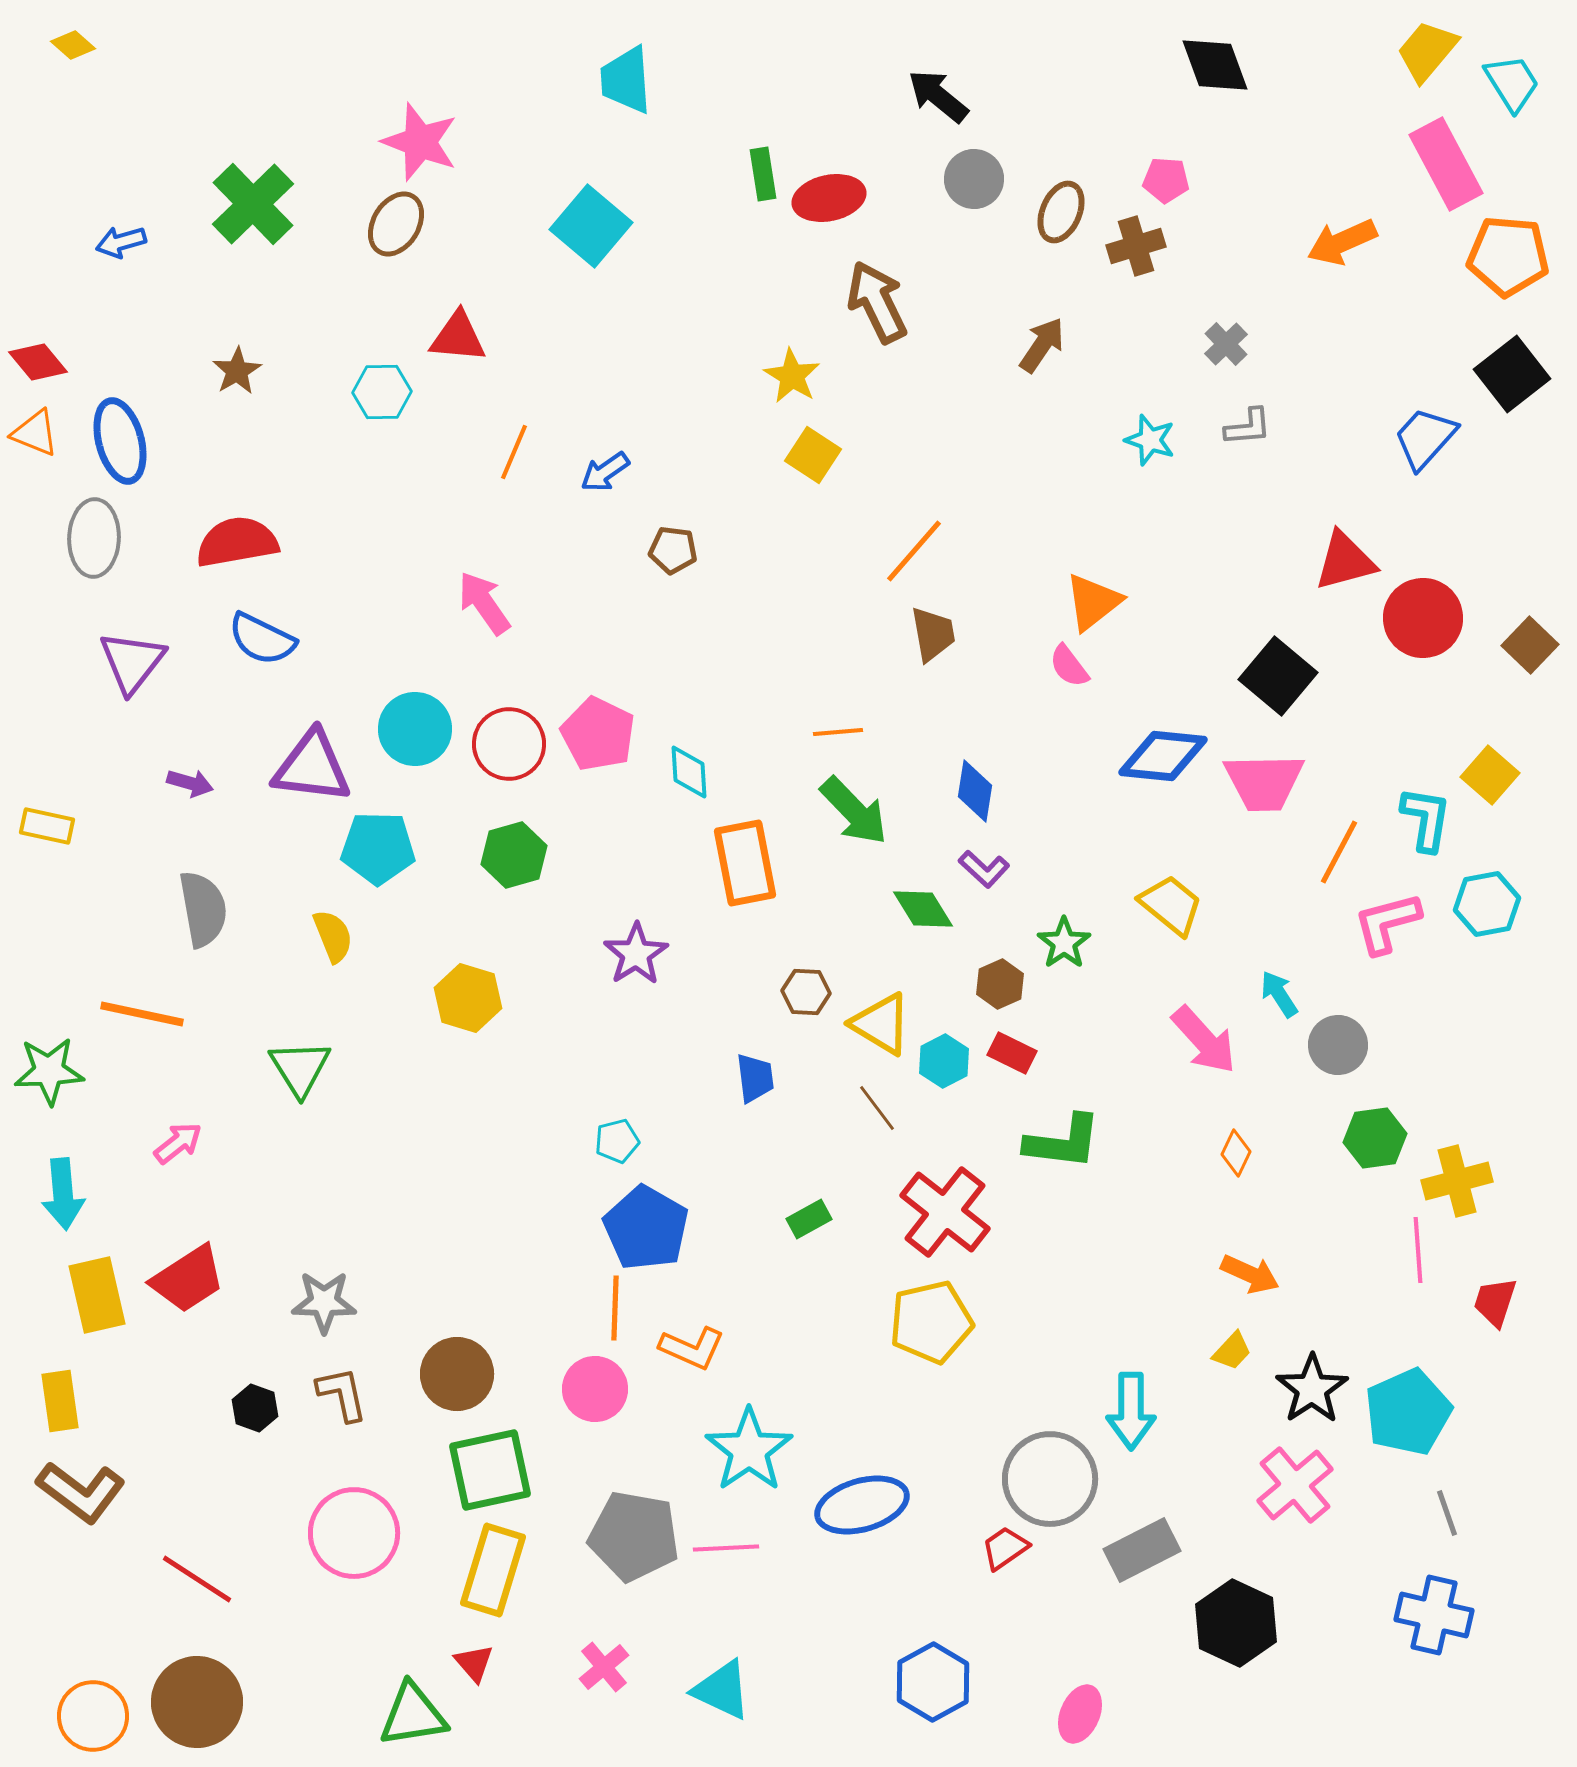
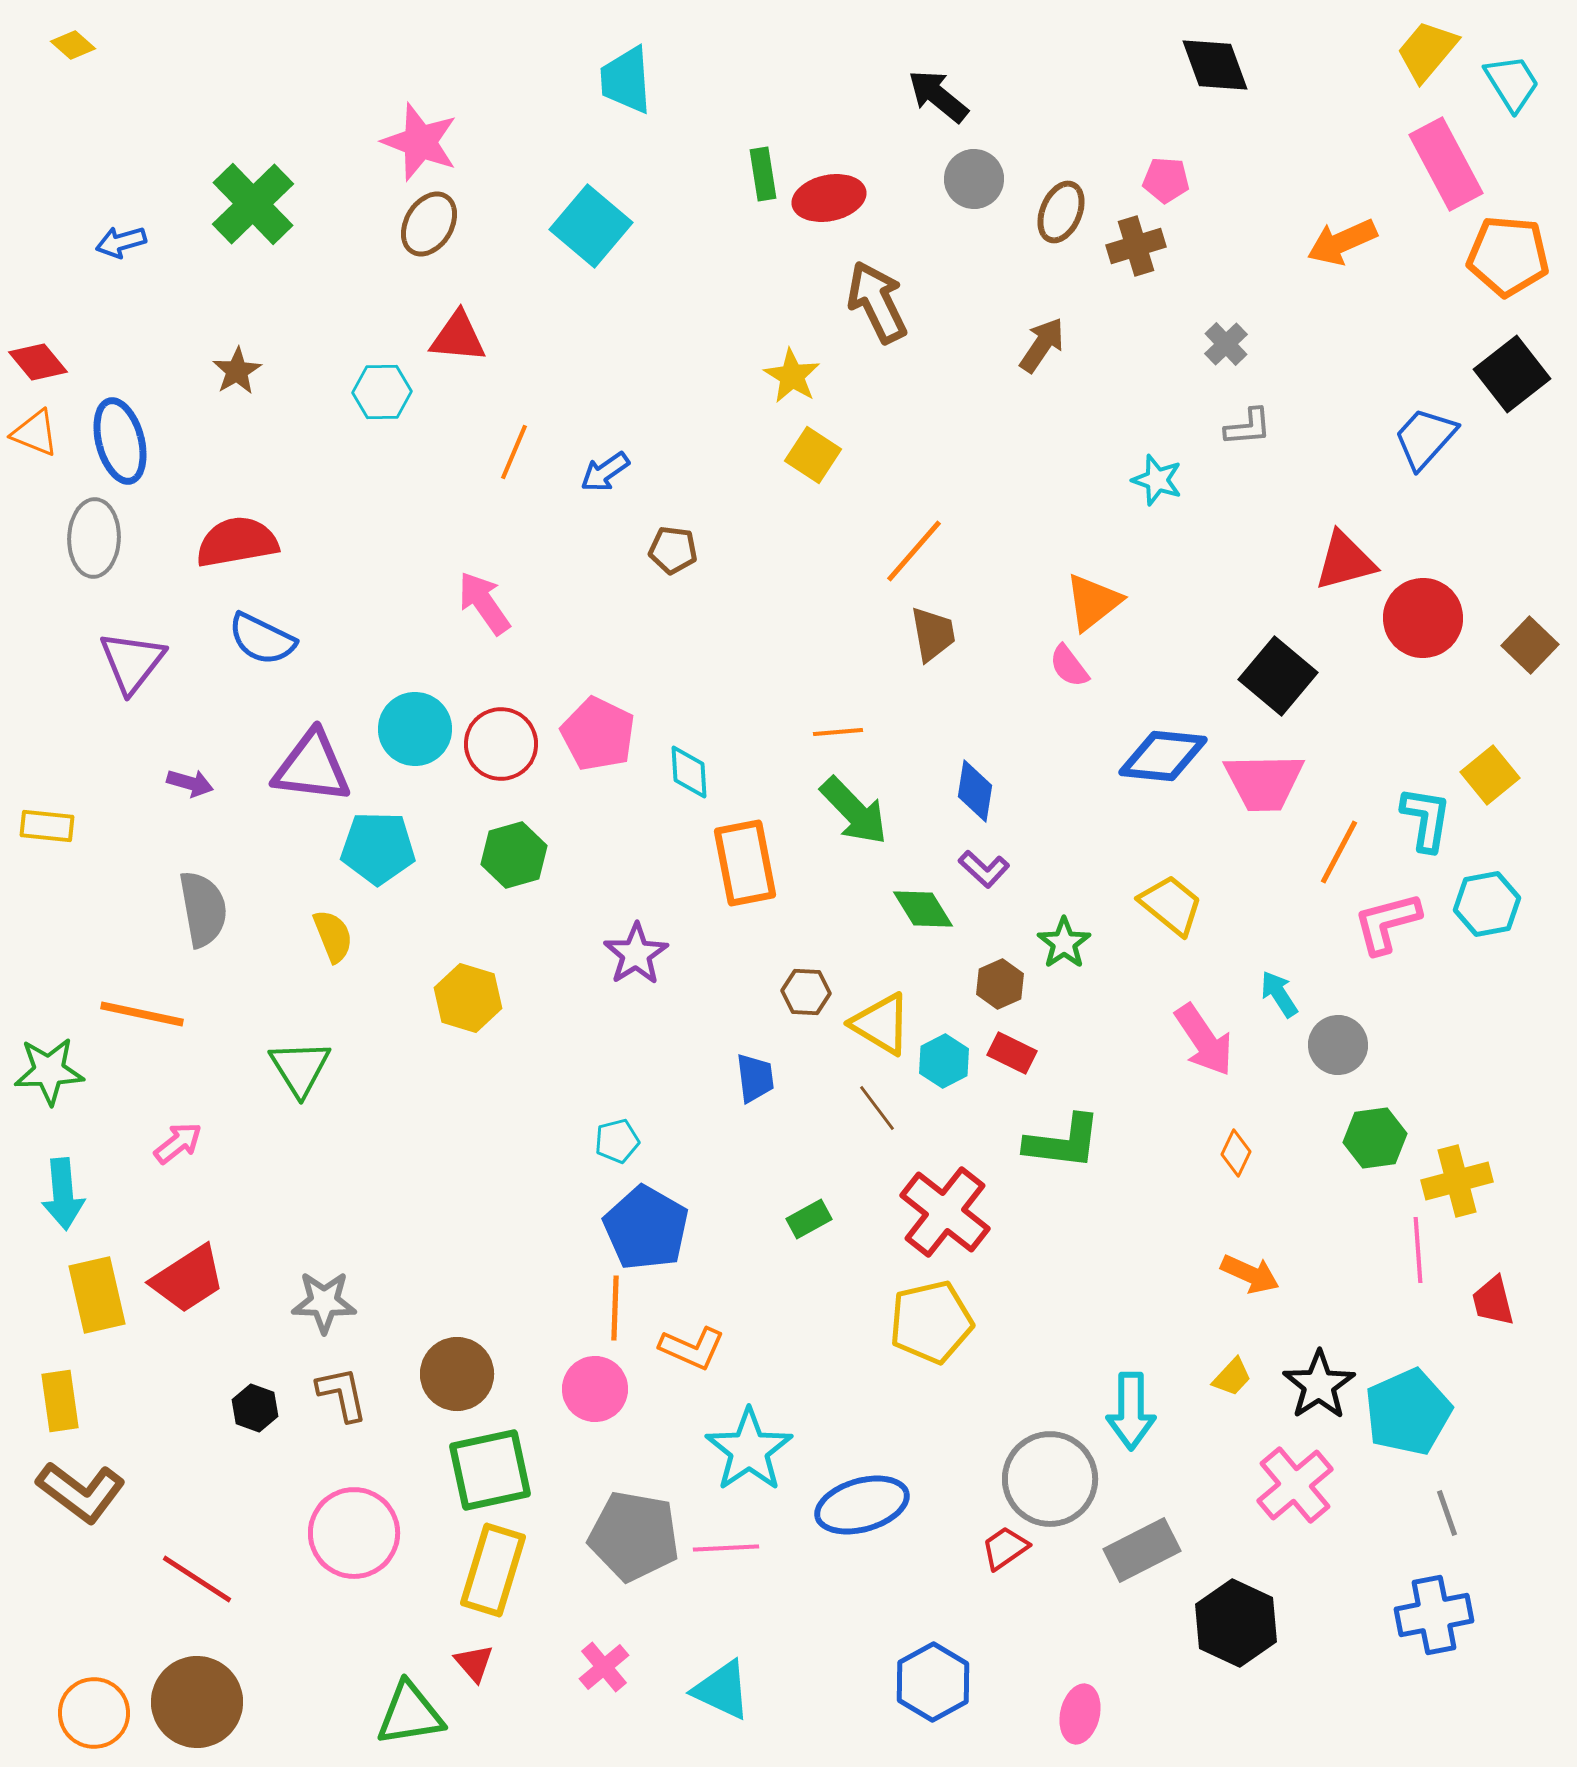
brown ellipse at (396, 224): moved 33 px right
cyan star at (1150, 440): moved 7 px right, 40 px down
red circle at (509, 744): moved 8 px left
yellow square at (1490, 775): rotated 10 degrees clockwise
yellow rectangle at (47, 826): rotated 6 degrees counterclockwise
pink arrow at (1204, 1040): rotated 8 degrees clockwise
red trapezoid at (1495, 1302): moved 2 px left, 1 px up; rotated 32 degrees counterclockwise
yellow trapezoid at (1232, 1351): moved 26 px down
black star at (1312, 1389): moved 7 px right, 4 px up
blue cross at (1434, 1615): rotated 24 degrees counterclockwise
pink ellipse at (1080, 1714): rotated 10 degrees counterclockwise
green triangle at (413, 1715): moved 3 px left, 1 px up
orange circle at (93, 1716): moved 1 px right, 3 px up
